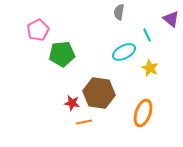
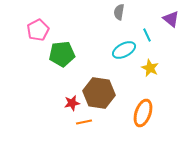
cyan ellipse: moved 2 px up
red star: rotated 21 degrees counterclockwise
